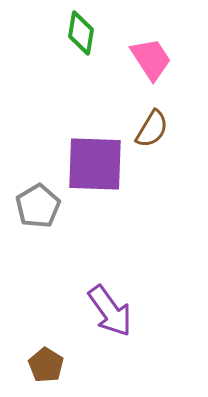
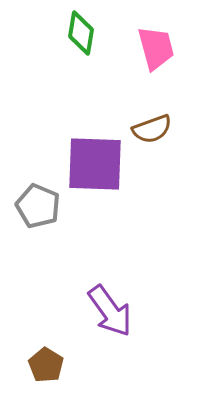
pink trapezoid: moved 5 px right, 11 px up; rotated 18 degrees clockwise
brown semicircle: rotated 39 degrees clockwise
gray pentagon: rotated 18 degrees counterclockwise
